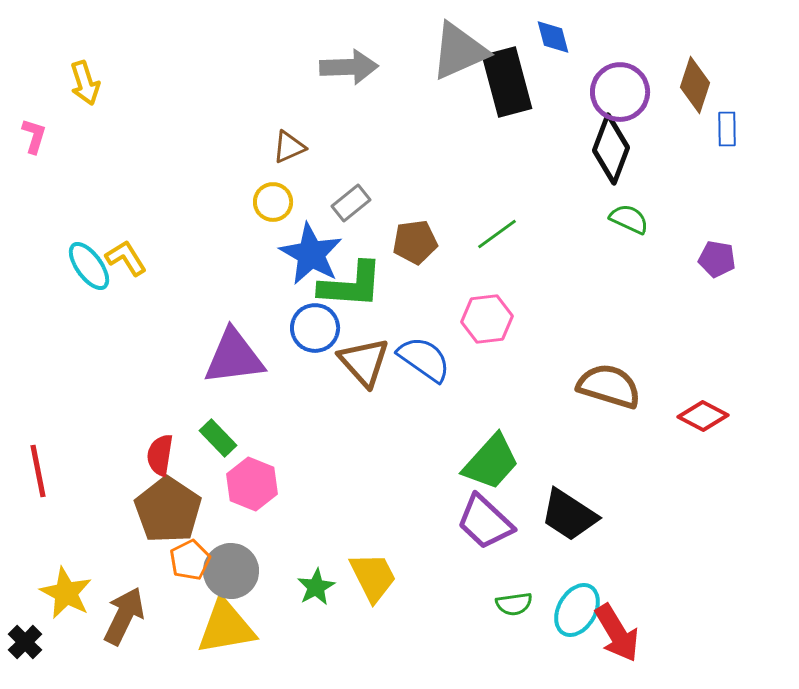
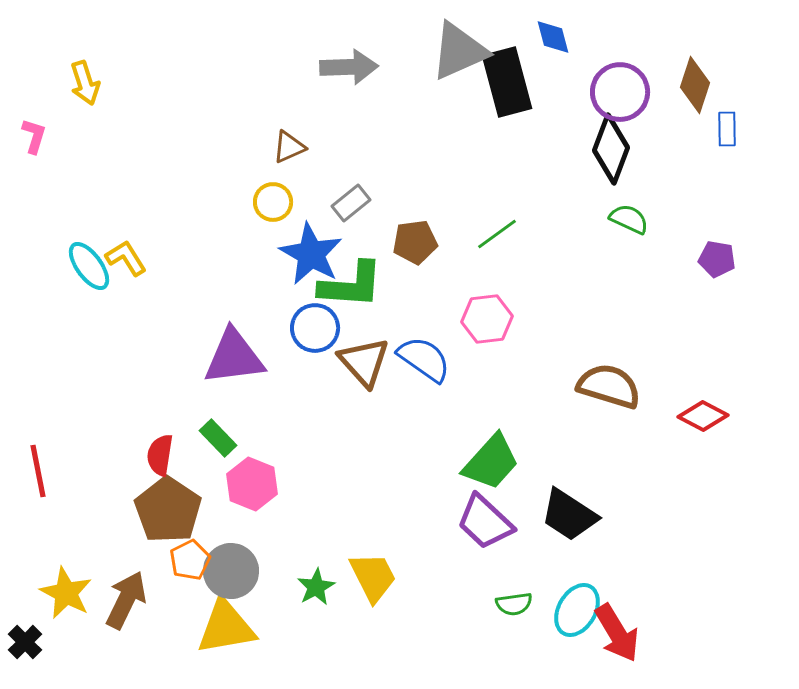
brown arrow at (124, 616): moved 2 px right, 16 px up
